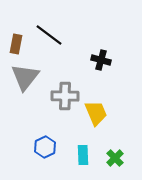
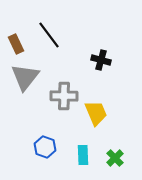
black line: rotated 16 degrees clockwise
brown rectangle: rotated 36 degrees counterclockwise
gray cross: moved 1 px left
blue hexagon: rotated 15 degrees counterclockwise
